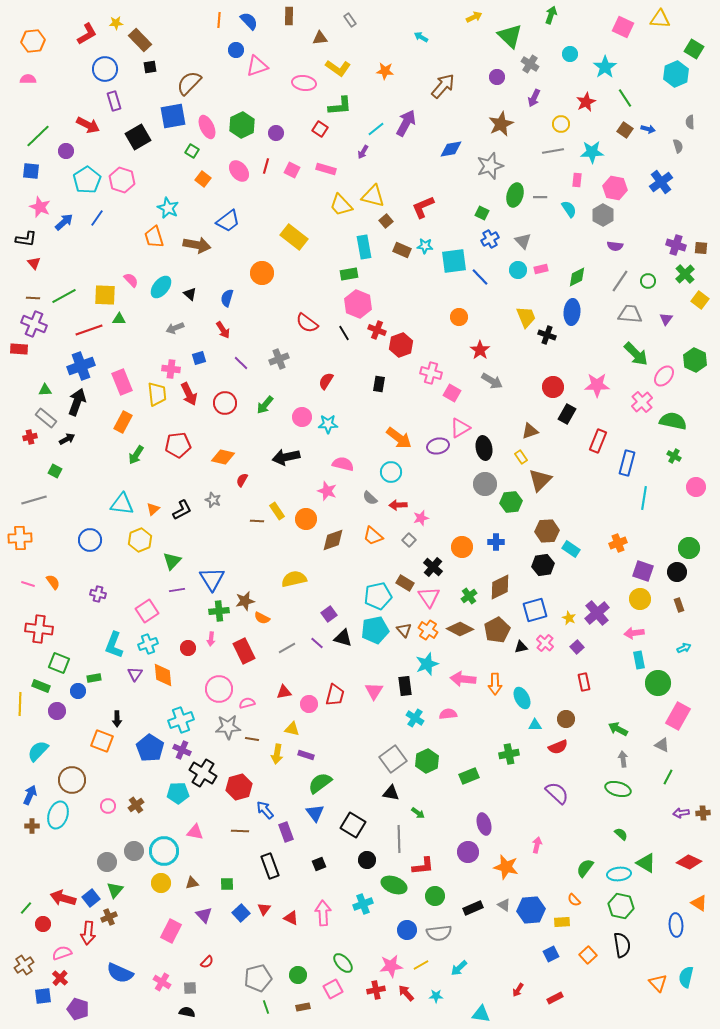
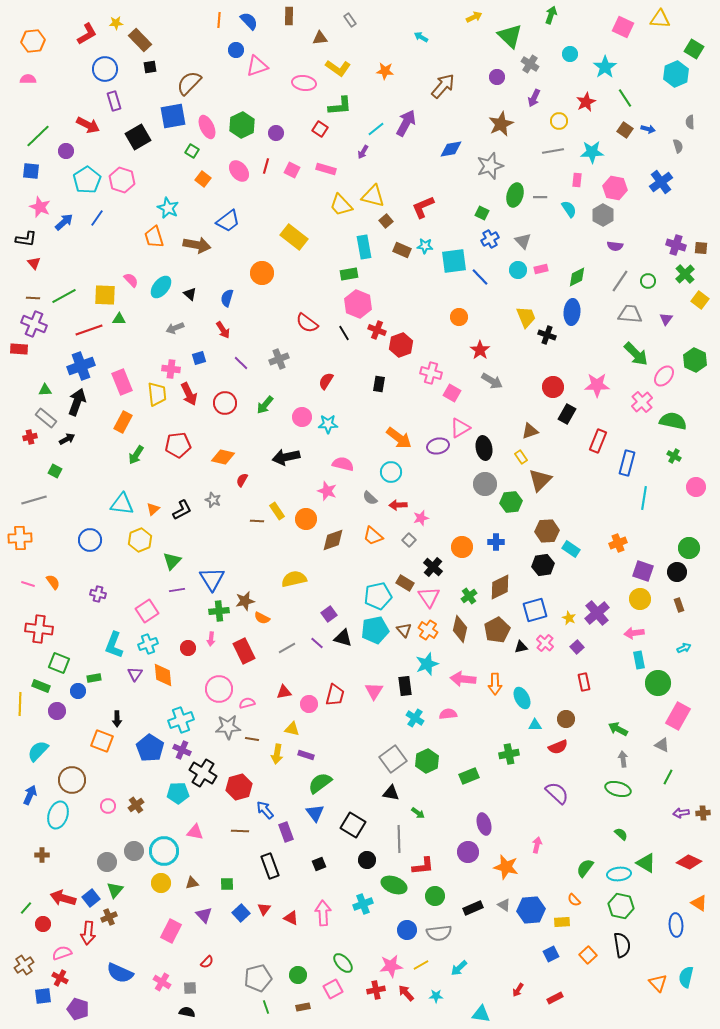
yellow circle at (561, 124): moved 2 px left, 3 px up
brown diamond at (460, 629): rotated 76 degrees clockwise
brown cross at (32, 826): moved 10 px right, 29 px down
red cross at (60, 978): rotated 14 degrees counterclockwise
